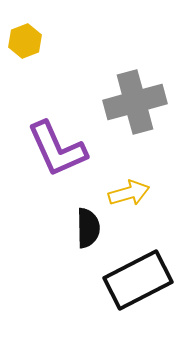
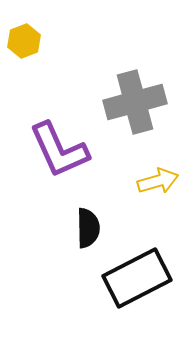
yellow hexagon: moved 1 px left
purple L-shape: moved 2 px right, 1 px down
yellow arrow: moved 29 px right, 12 px up
black rectangle: moved 1 px left, 2 px up
